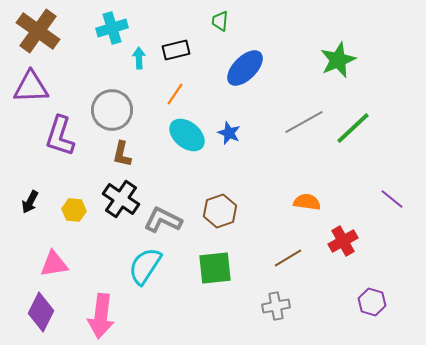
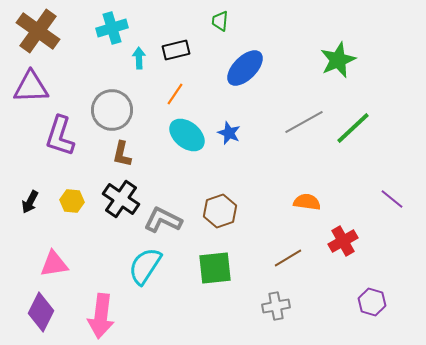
yellow hexagon: moved 2 px left, 9 px up
